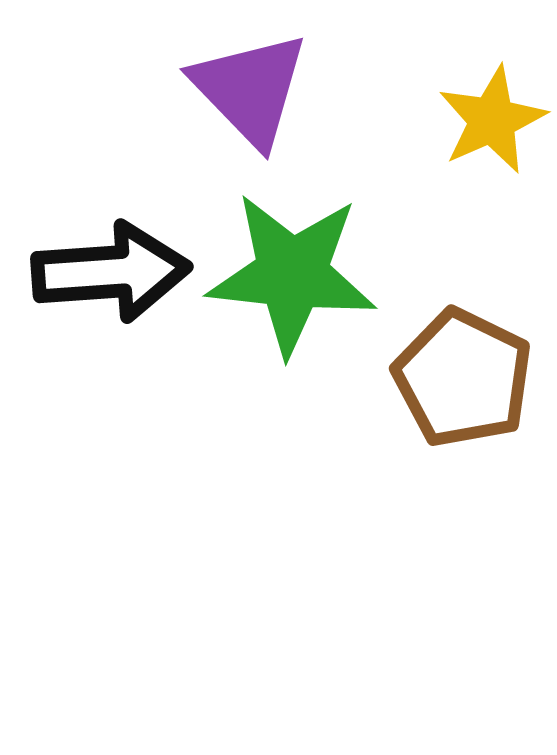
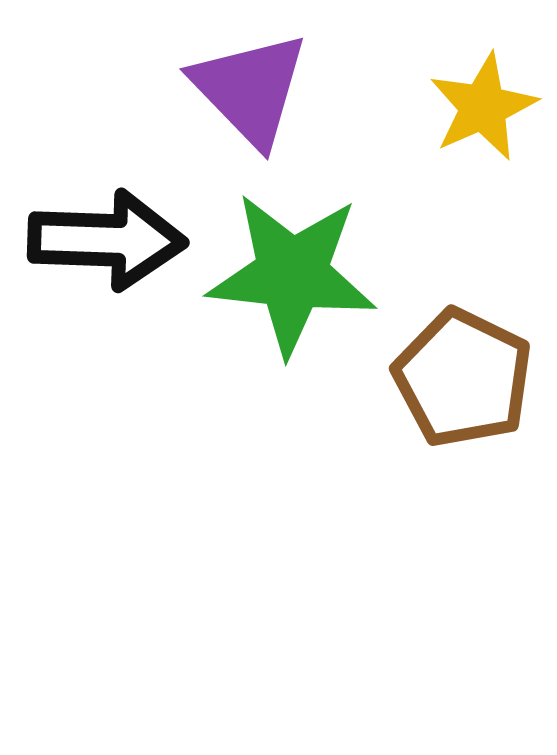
yellow star: moved 9 px left, 13 px up
black arrow: moved 4 px left, 32 px up; rotated 6 degrees clockwise
